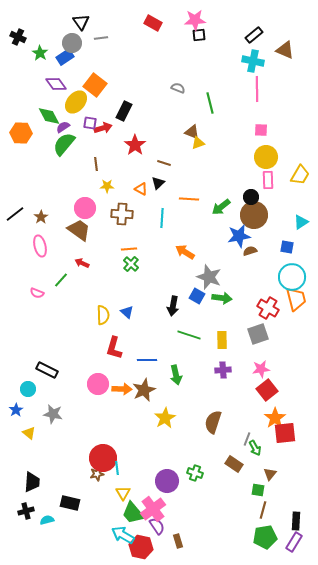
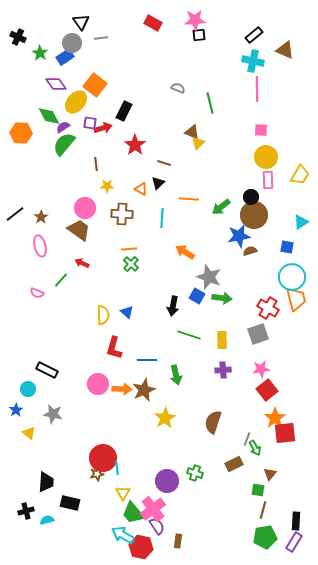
yellow triangle at (198, 143): rotated 24 degrees counterclockwise
brown rectangle at (234, 464): rotated 60 degrees counterclockwise
black trapezoid at (32, 482): moved 14 px right
brown rectangle at (178, 541): rotated 24 degrees clockwise
